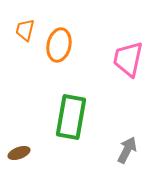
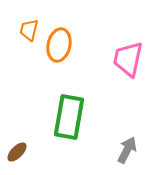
orange trapezoid: moved 4 px right
green rectangle: moved 2 px left
brown ellipse: moved 2 px left, 1 px up; rotated 25 degrees counterclockwise
